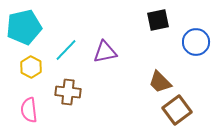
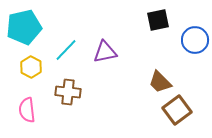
blue circle: moved 1 px left, 2 px up
pink semicircle: moved 2 px left
